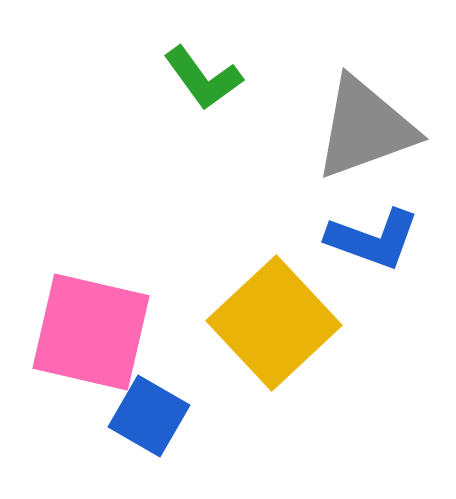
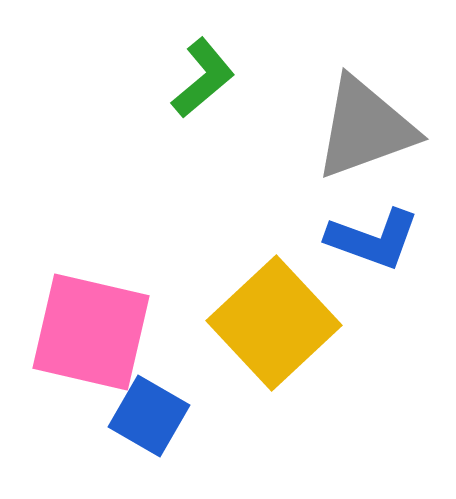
green L-shape: rotated 94 degrees counterclockwise
